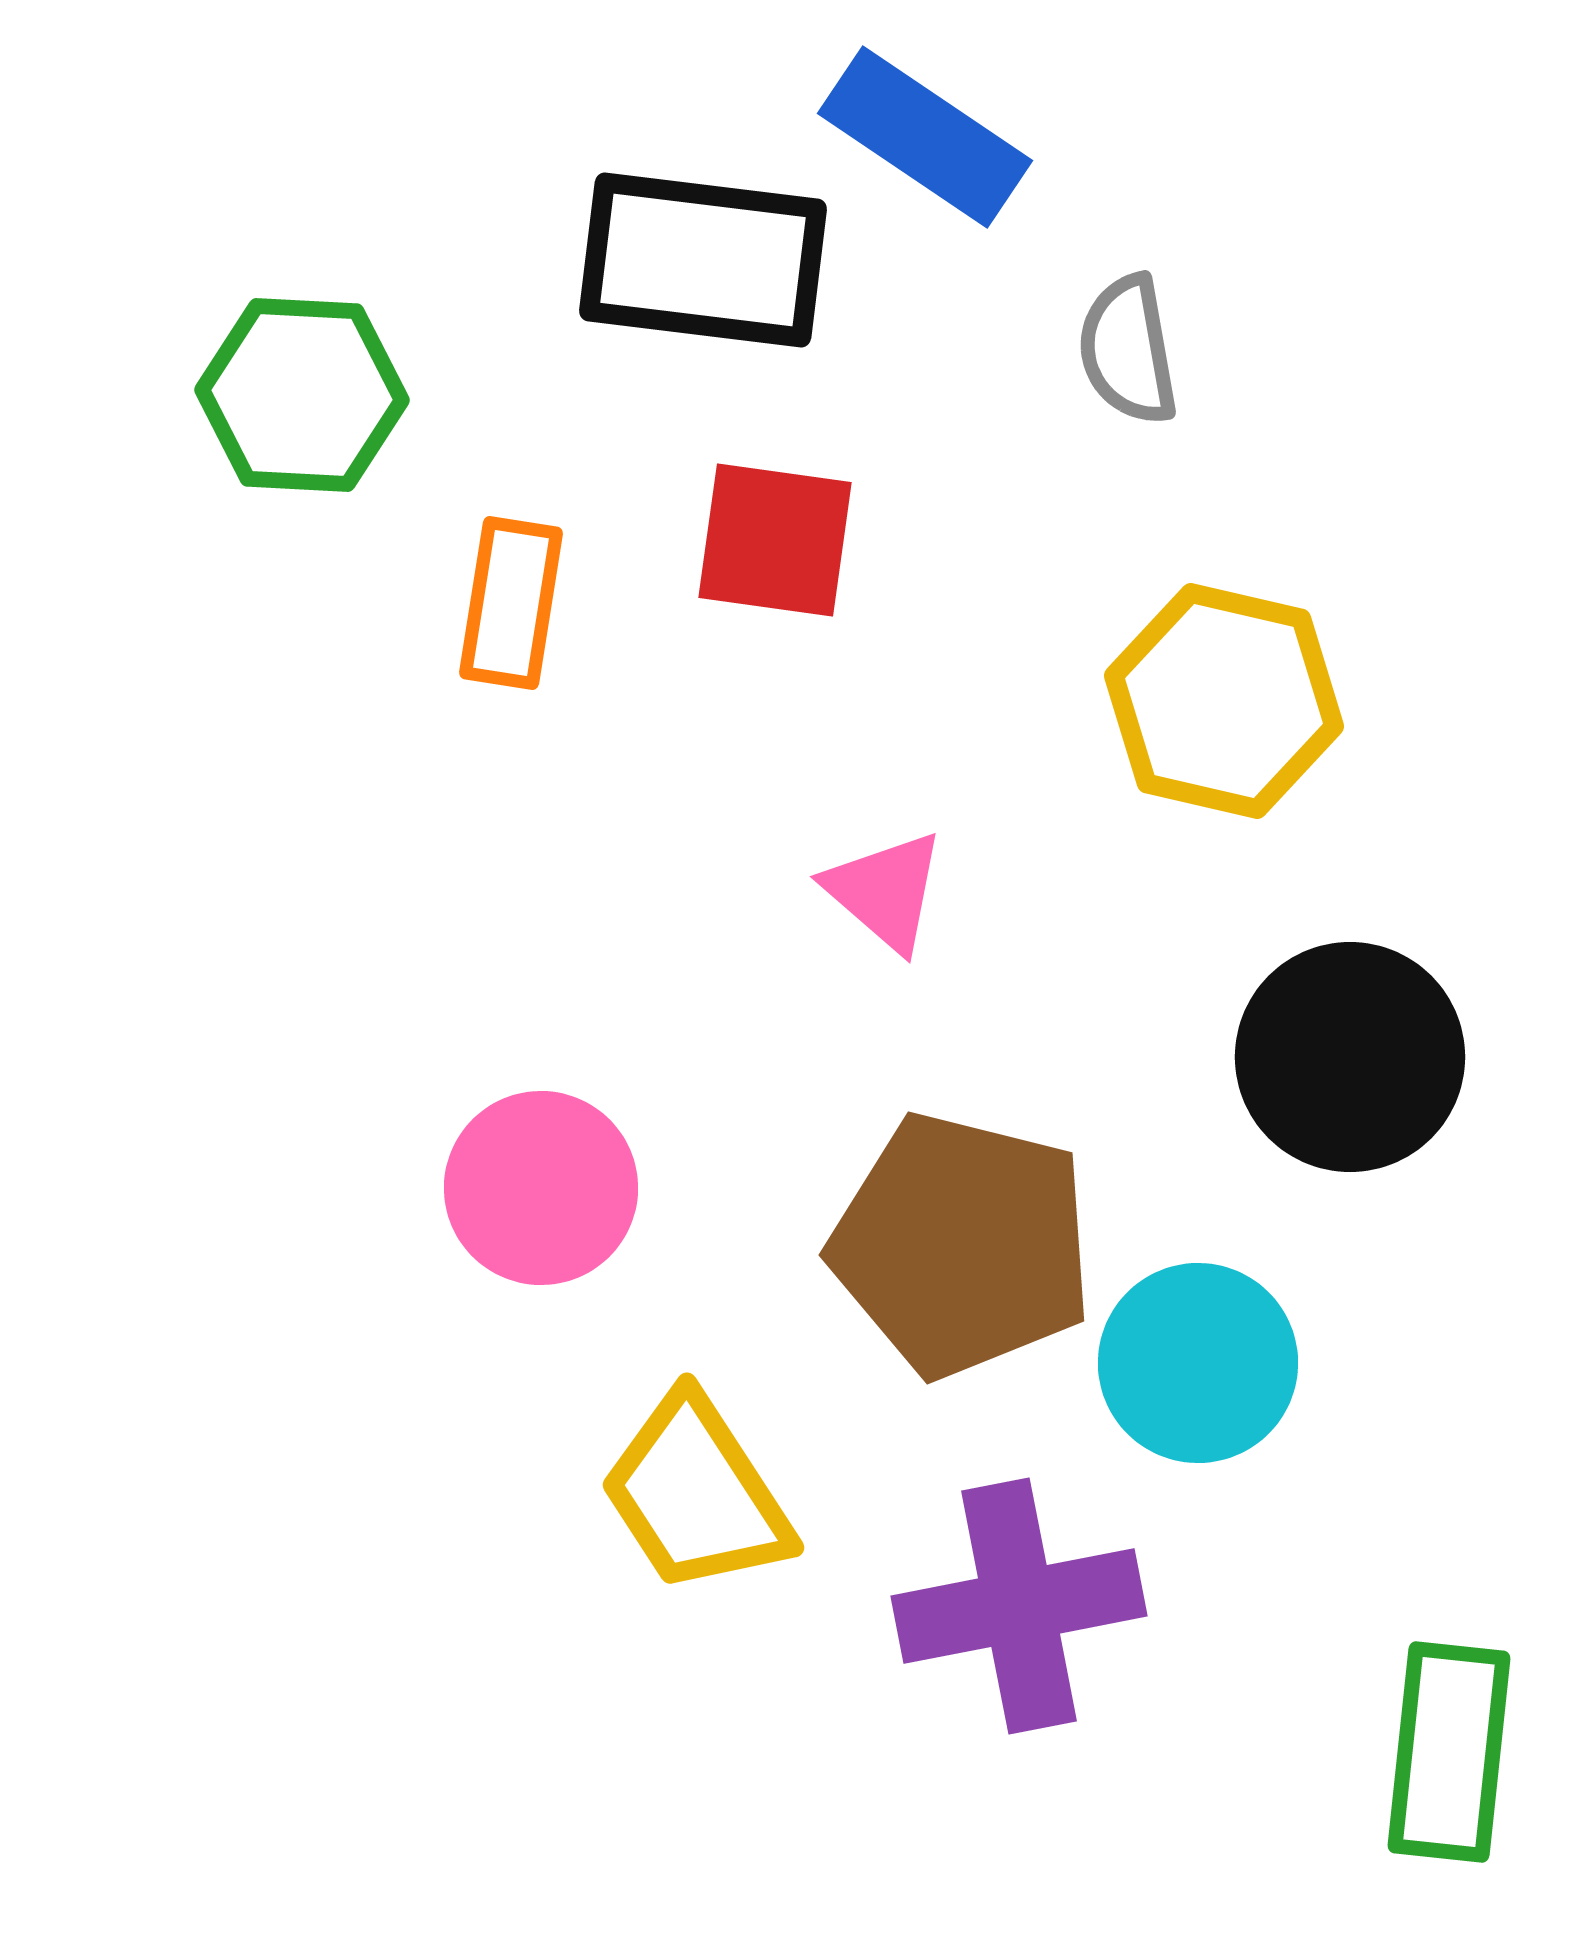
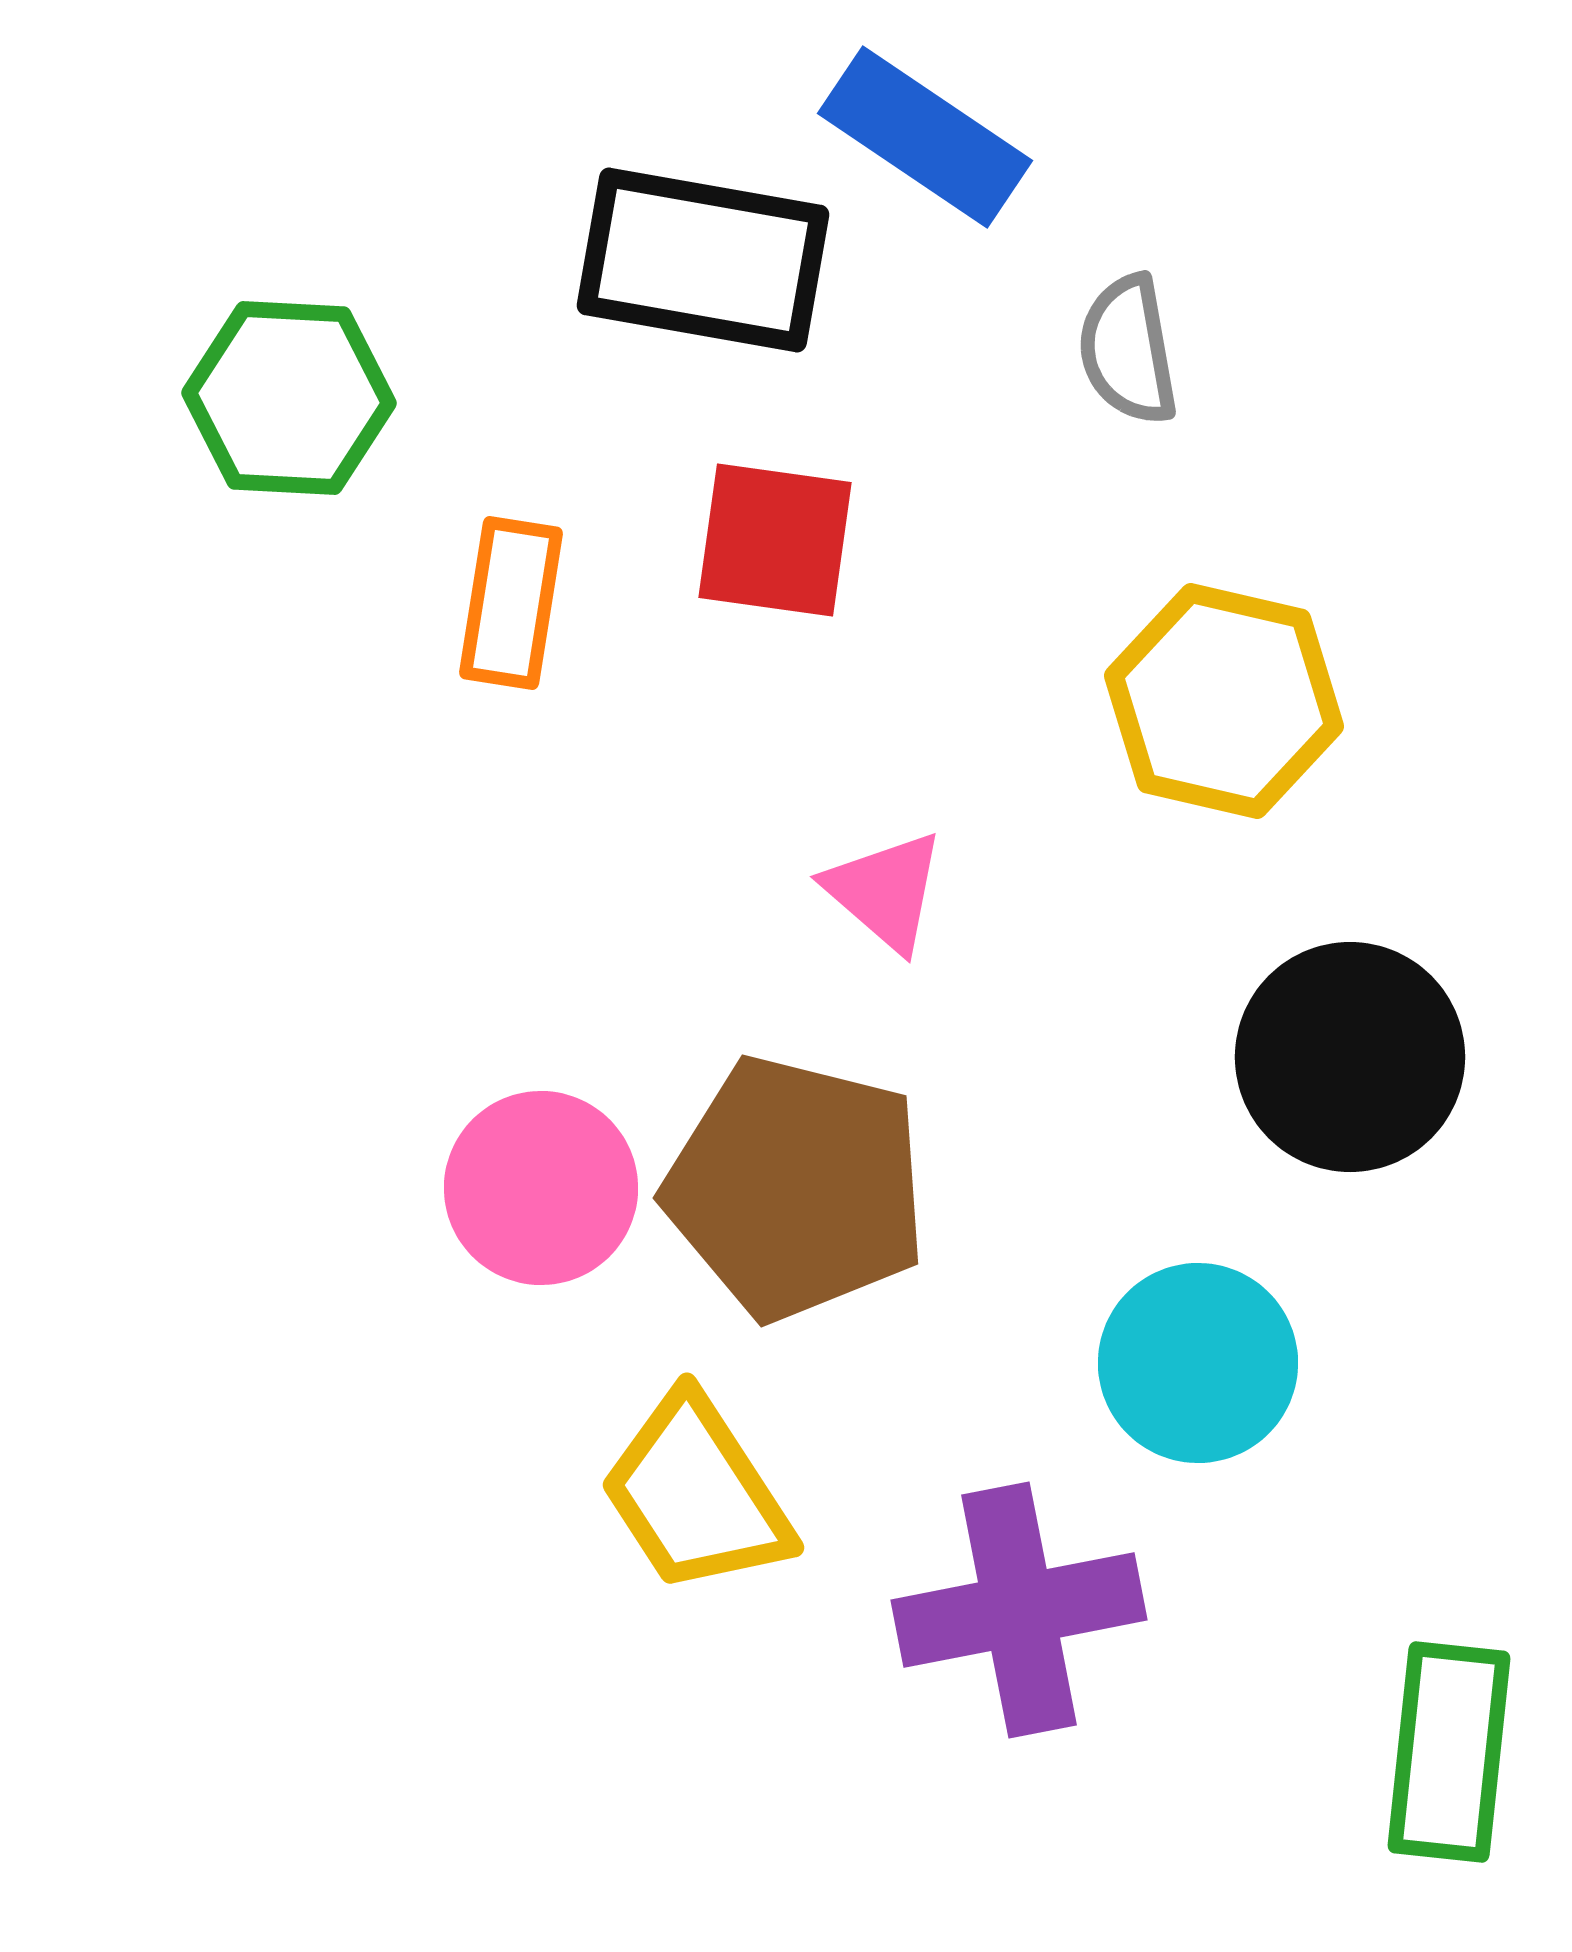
black rectangle: rotated 3 degrees clockwise
green hexagon: moved 13 px left, 3 px down
brown pentagon: moved 166 px left, 57 px up
purple cross: moved 4 px down
